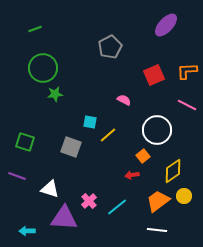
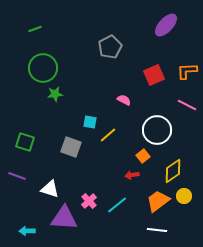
cyan line: moved 2 px up
